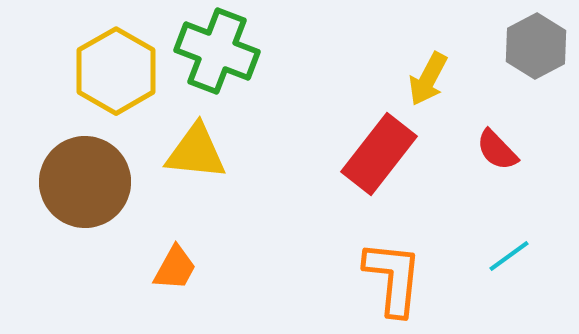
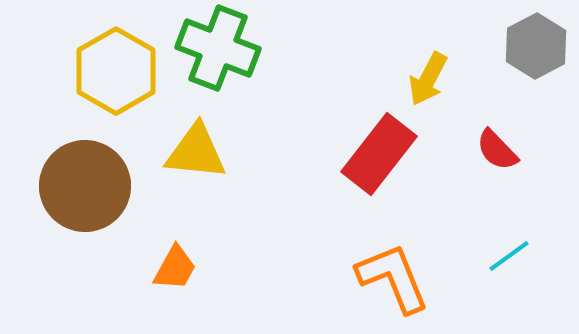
green cross: moved 1 px right, 3 px up
brown circle: moved 4 px down
orange L-shape: rotated 28 degrees counterclockwise
